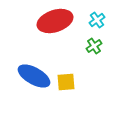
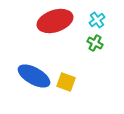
green cross: moved 1 px right, 3 px up; rotated 28 degrees counterclockwise
yellow square: rotated 24 degrees clockwise
